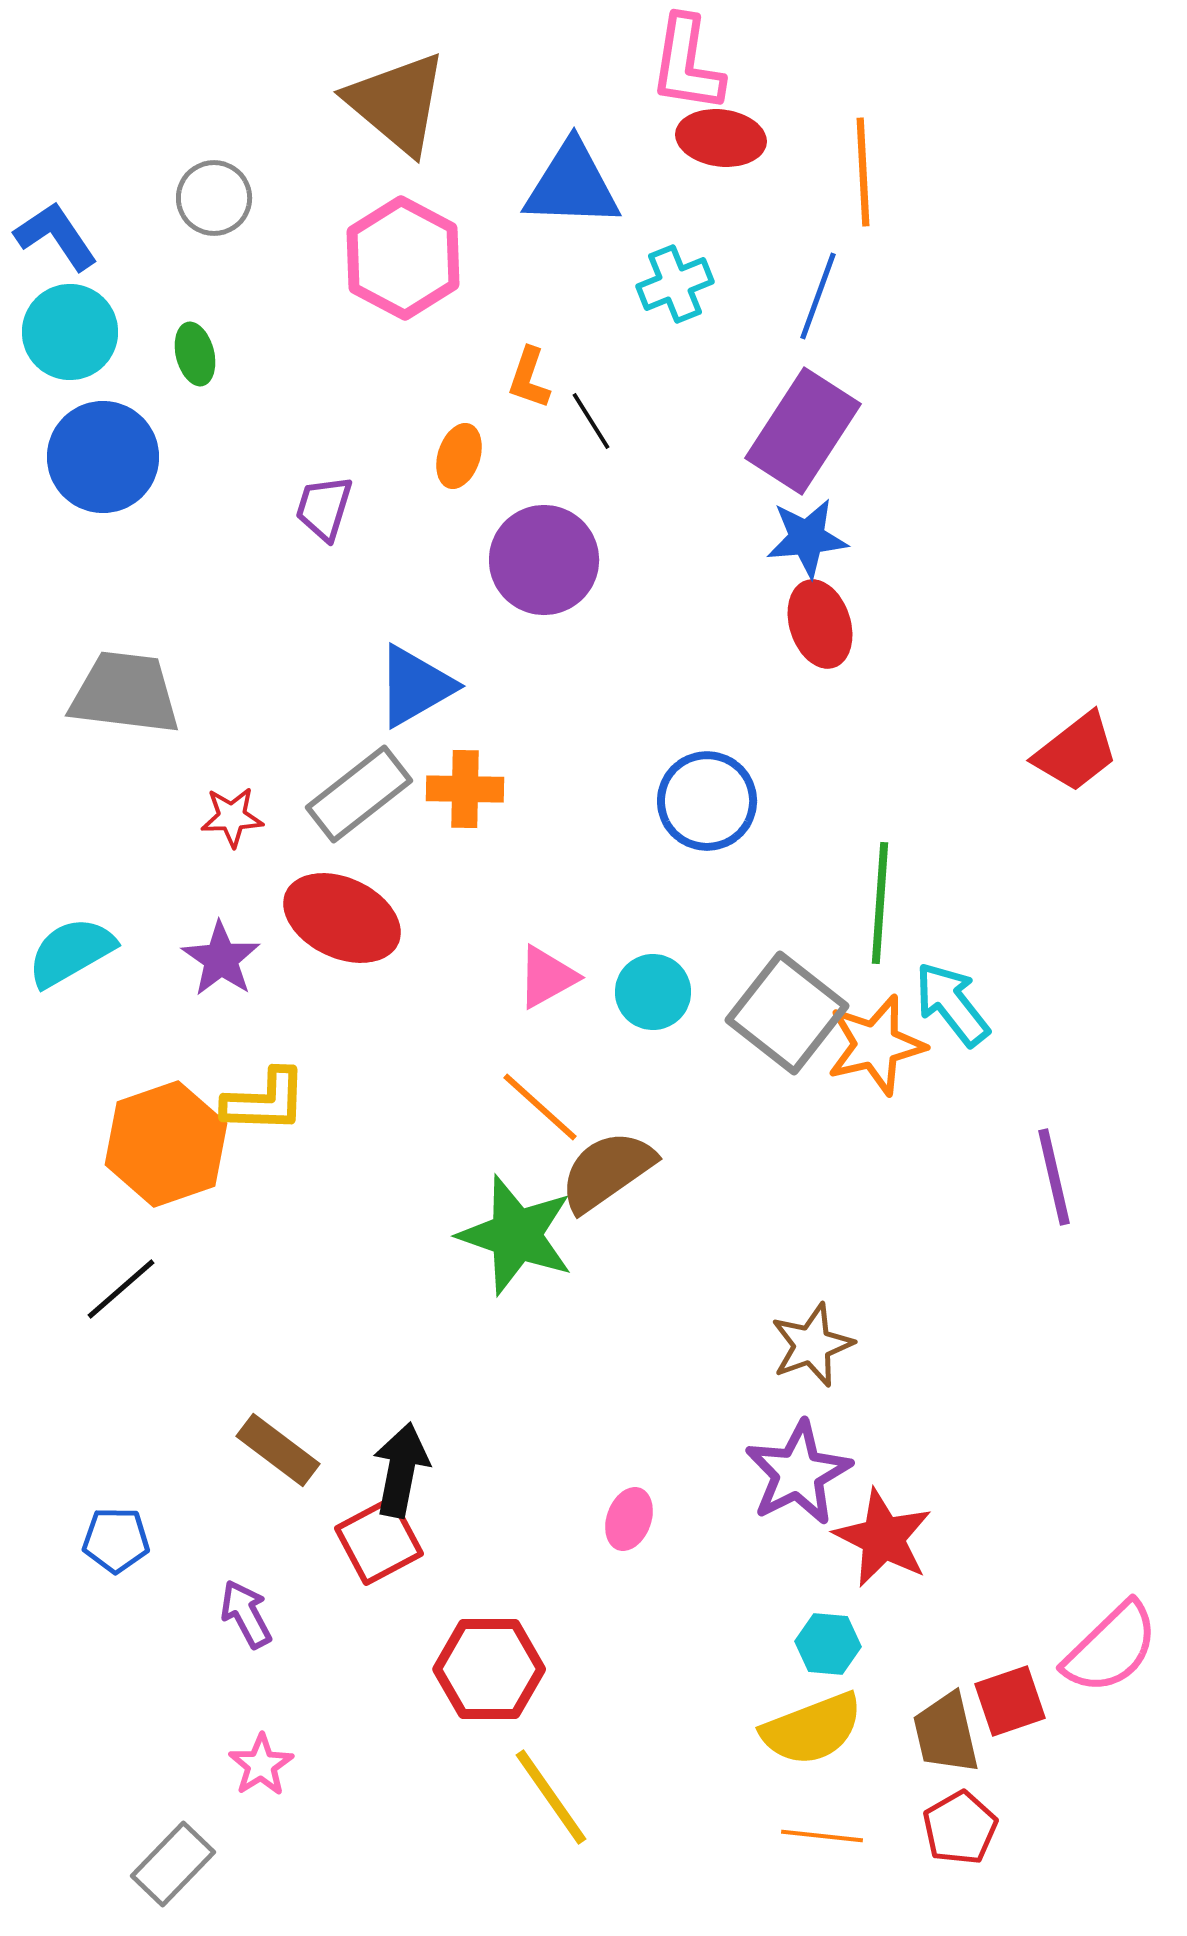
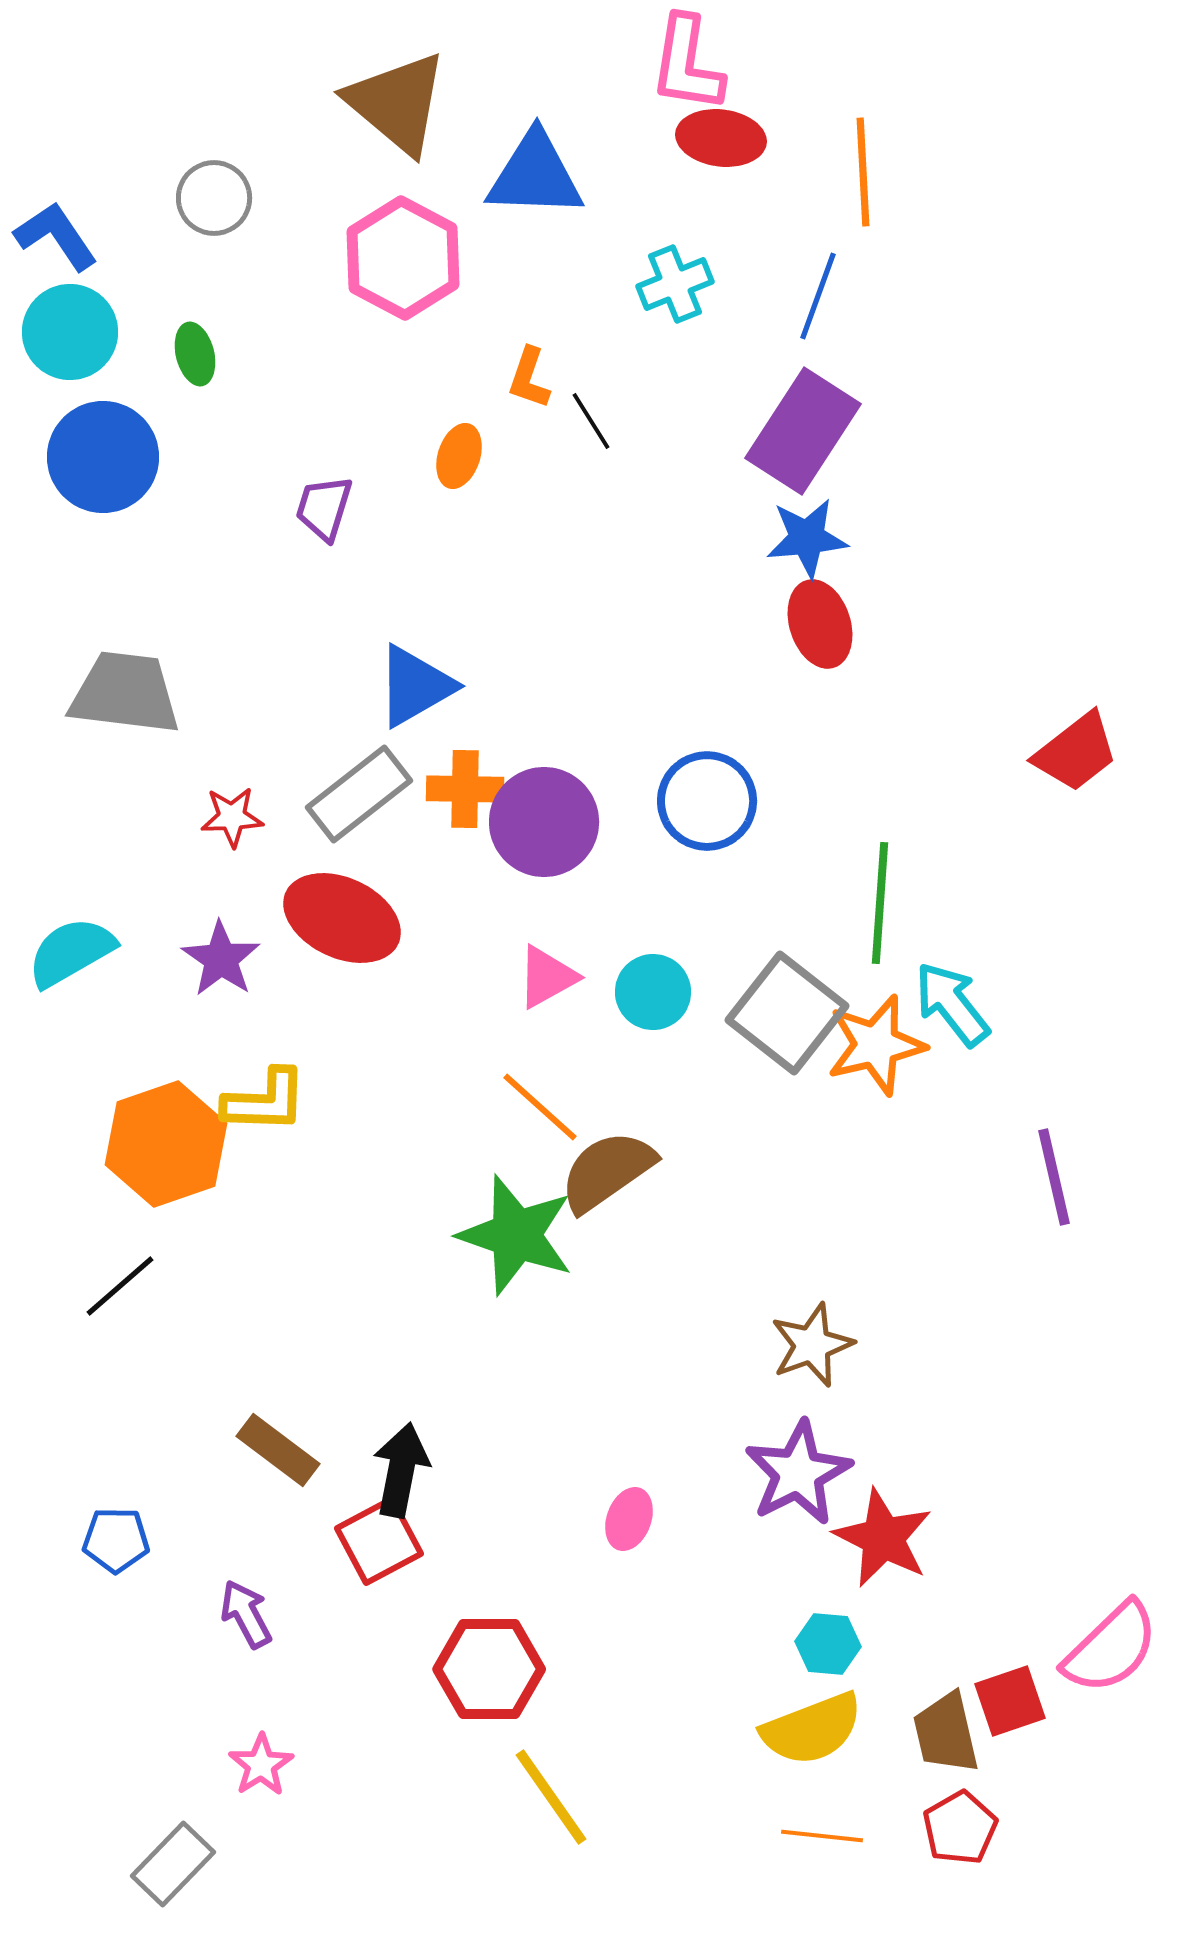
blue triangle at (572, 185): moved 37 px left, 10 px up
purple circle at (544, 560): moved 262 px down
black line at (121, 1289): moved 1 px left, 3 px up
